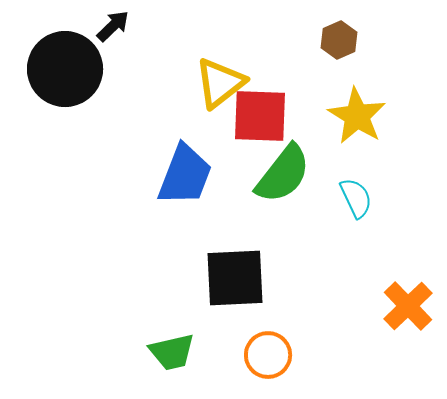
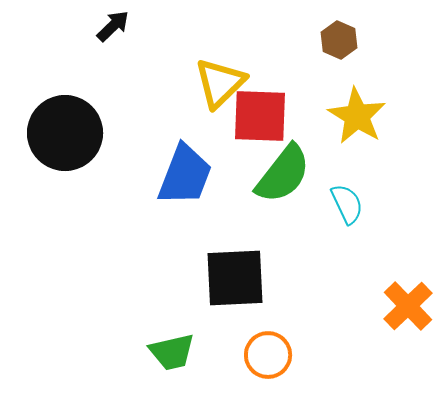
brown hexagon: rotated 12 degrees counterclockwise
black circle: moved 64 px down
yellow triangle: rotated 6 degrees counterclockwise
cyan semicircle: moved 9 px left, 6 px down
